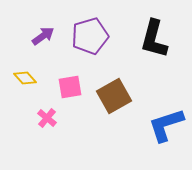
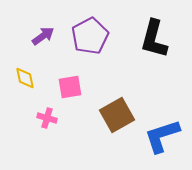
purple pentagon: rotated 12 degrees counterclockwise
yellow diamond: rotated 30 degrees clockwise
brown square: moved 3 px right, 19 px down
pink cross: rotated 24 degrees counterclockwise
blue L-shape: moved 4 px left, 11 px down
